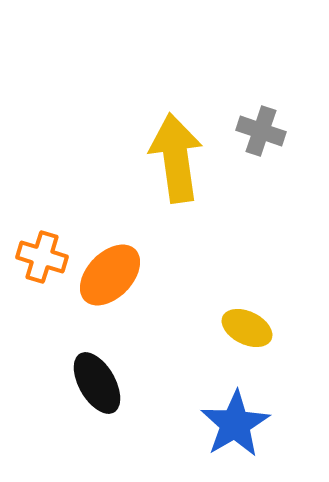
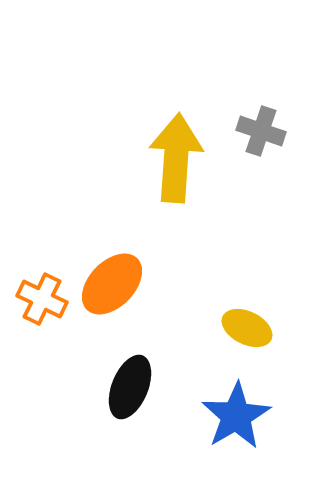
yellow arrow: rotated 12 degrees clockwise
orange cross: moved 42 px down; rotated 9 degrees clockwise
orange ellipse: moved 2 px right, 9 px down
black ellipse: moved 33 px right, 4 px down; rotated 52 degrees clockwise
blue star: moved 1 px right, 8 px up
